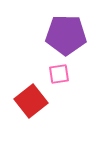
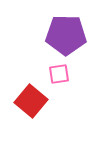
red square: rotated 12 degrees counterclockwise
